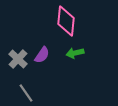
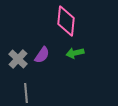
gray line: rotated 30 degrees clockwise
